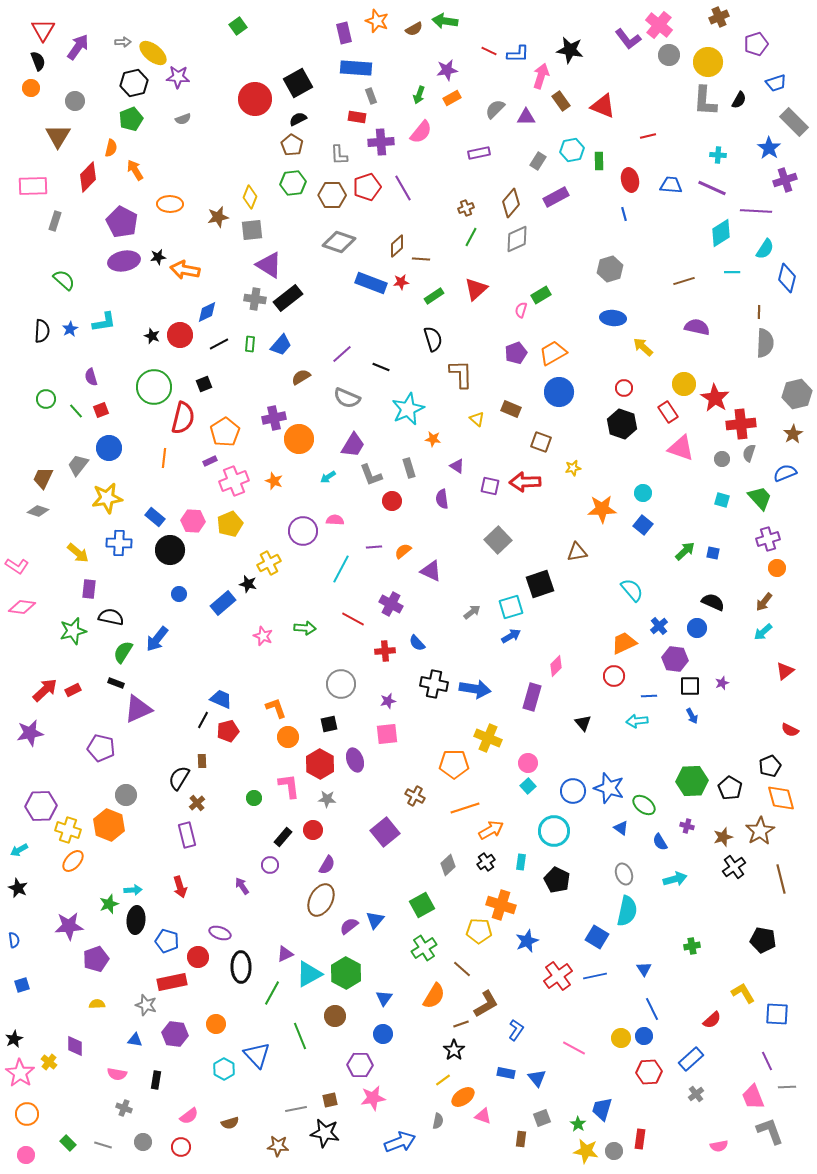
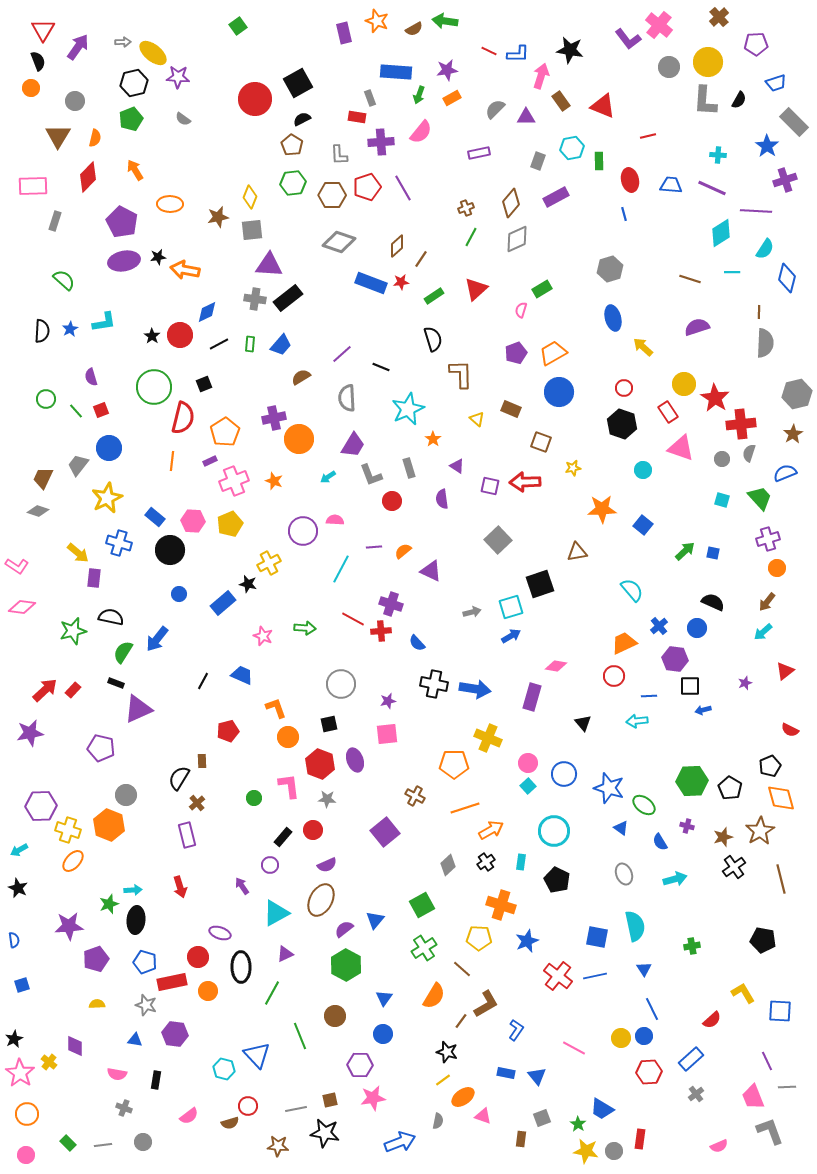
brown cross at (719, 17): rotated 18 degrees counterclockwise
purple pentagon at (756, 44): rotated 15 degrees clockwise
gray circle at (669, 55): moved 12 px down
blue rectangle at (356, 68): moved 40 px right, 4 px down
gray rectangle at (371, 96): moved 1 px left, 2 px down
gray semicircle at (183, 119): rotated 56 degrees clockwise
black semicircle at (298, 119): moved 4 px right
orange semicircle at (111, 148): moved 16 px left, 10 px up
blue star at (769, 148): moved 2 px left, 2 px up
cyan hexagon at (572, 150): moved 2 px up
gray rectangle at (538, 161): rotated 12 degrees counterclockwise
brown line at (421, 259): rotated 60 degrees counterclockwise
purple triangle at (269, 265): rotated 28 degrees counterclockwise
brown line at (684, 281): moved 6 px right, 2 px up; rotated 35 degrees clockwise
green rectangle at (541, 295): moved 1 px right, 6 px up
blue ellipse at (613, 318): rotated 70 degrees clockwise
purple semicircle at (697, 327): rotated 30 degrees counterclockwise
black star at (152, 336): rotated 14 degrees clockwise
gray semicircle at (347, 398): rotated 64 degrees clockwise
orange star at (433, 439): rotated 28 degrees clockwise
orange line at (164, 458): moved 8 px right, 3 px down
cyan circle at (643, 493): moved 23 px up
yellow star at (107, 498): rotated 16 degrees counterclockwise
blue cross at (119, 543): rotated 15 degrees clockwise
purple rectangle at (89, 589): moved 5 px right, 11 px up
brown arrow at (764, 602): moved 3 px right
purple cross at (391, 604): rotated 10 degrees counterclockwise
gray arrow at (472, 612): rotated 24 degrees clockwise
red cross at (385, 651): moved 4 px left, 20 px up
pink diamond at (556, 666): rotated 55 degrees clockwise
purple star at (722, 683): moved 23 px right
red rectangle at (73, 690): rotated 21 degrees counterclockwise
blue trapezoid at (221, 699): moved 21 px right, 24 px up
blue arrow at (692, 716): moved 11 px right, 6 px up; rotated 105 degrees clockwise
black line at (203, 720): moved 39 px up
red hexagon at (320, 764): rotated 8 degrees counterclockwise
blue circle at (573, 791): moved 9 px left, 17 px up
purple semicircle at (327, 865): rotated 36 degrees clockwise
cyan semicircle at (627, 911): moved 8 px right, 15 px down; rotated 24 degrees counterclockwise
purple semicircle at (349, 926): moved 5 px left, 3 px down
yellow pentagon at (479, 931): moved 7 px down
blue square at (597, 937): rotated 20 degrees counterclockwise
blue pentagon at (167, 941): moved 22 px left, 21 px down
green hexagon at (346, 973): moved 8 px up
cyan triangle at (309, 974): moved 33 px left, 61 px up
red cross at (558, 976): rotated 16 degrees counterclockwise
blue square at (777, 1014): moved 3 px right, 3 px up
orange circle at (216, 1024): moved 8 px left, 33 px up
brown line at (461, 1024): moved 3 px up; rotated 35 degrees counterclockwise
black star at (454, 1050): moved 7 px left, 2 px down; rotated 20 degrees counterclockwise
cyan hexagon at (224, 1069): rotated 15 degrees counterclockwise
blue triangle at (537, 1078): moved 2 px up
blue trapezoid at (602, 1109): rotated 75 degrees counterclockwise
gray line at (103, 1145): rotated 24 degrees counterclockwise
pink semicircle at (719, 1146): rotated 12 degrees counterclockwise
red circle at (181, 1147): moved 67 px right, 41 px up
